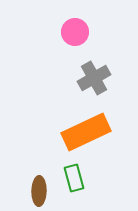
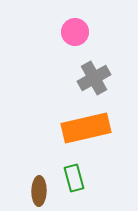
orange rectangle: moved 4 px up; rotated 12 degrees clockwise
